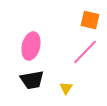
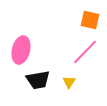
pink ellipse: moved 10 px left, 4 px down
black trapezoid: moved 6 px right
yellow triangle: moved 3 px right, 6 px up
